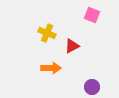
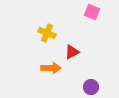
pink square: moved 3 px up
red triangle: moved 6 px down
purple circle: moved 1 px left
